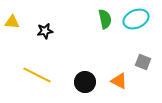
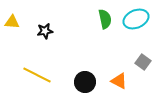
gray square: rotated 14 degrees clockwise
